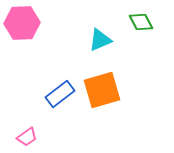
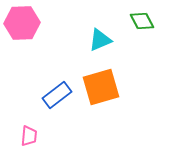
green diamond: moved 1 px right, 1 px up
orange square: moved 1 px left, 3 px up
blue rectangle: moved 3 px left, 1 px down
pink trapezoid: moved 2 px right, 1 px up; rotated 50 degrees counterclockwise
